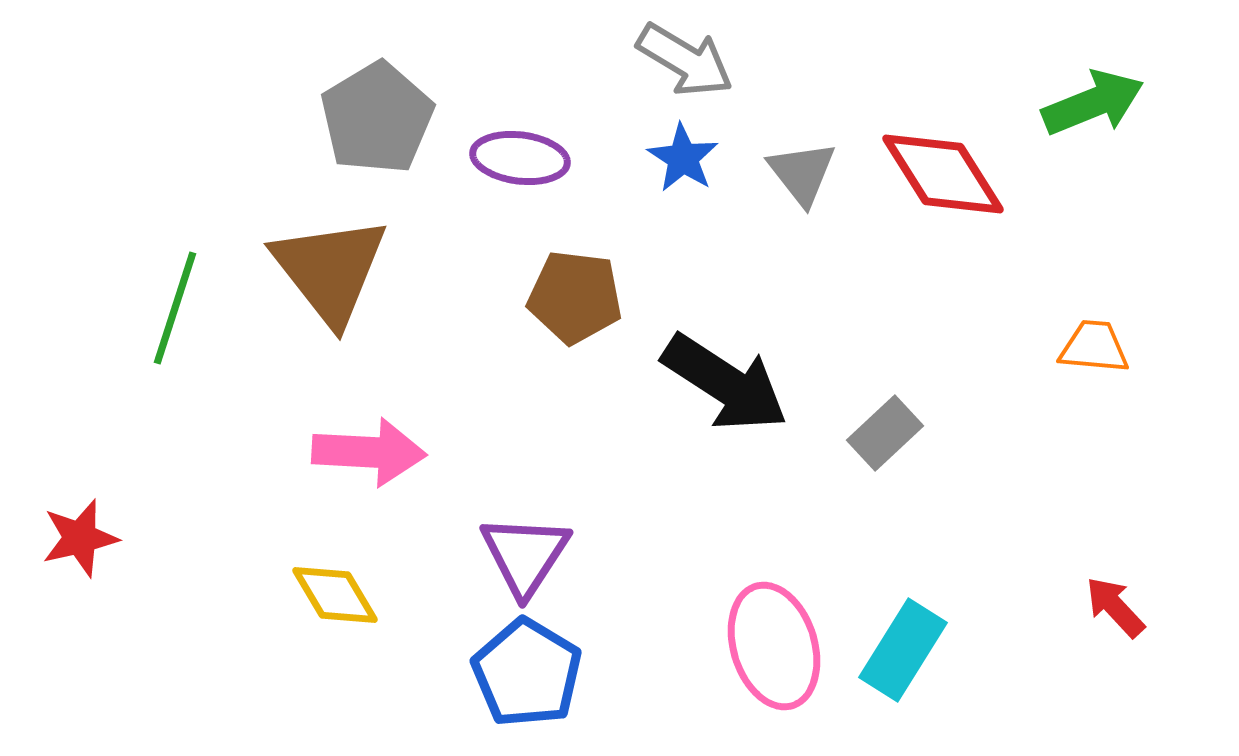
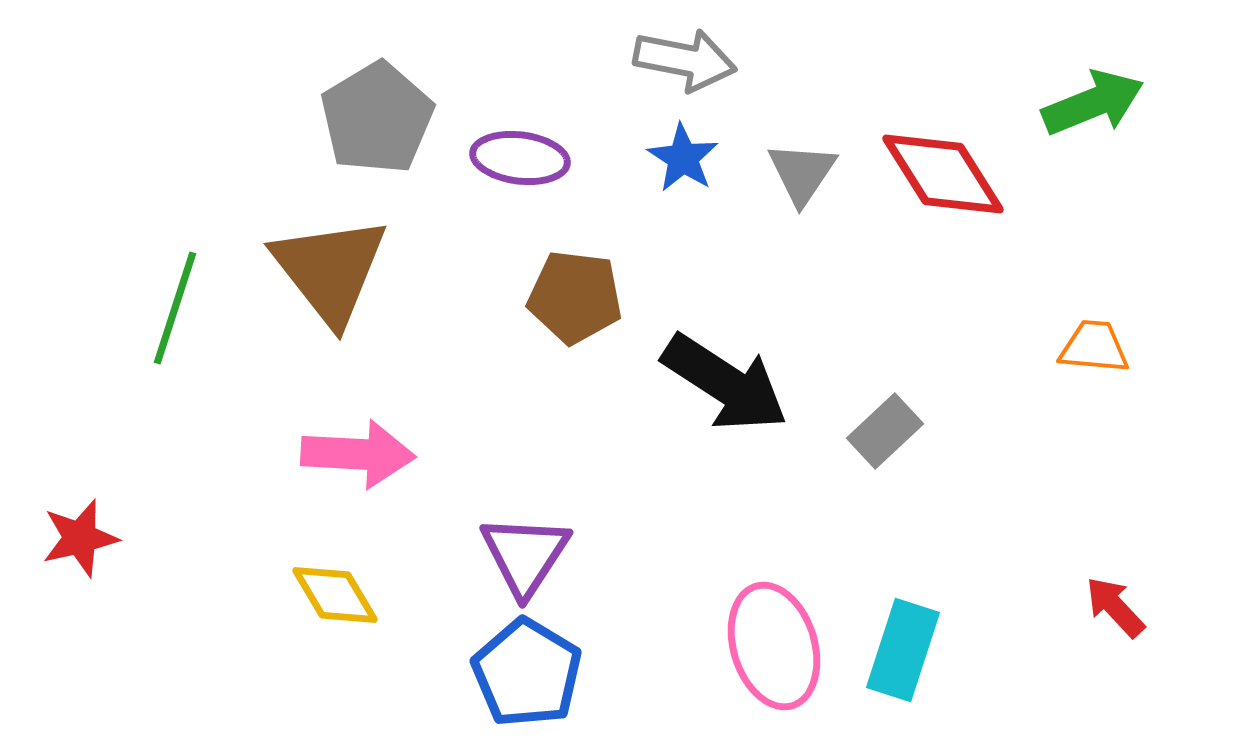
gray arrow: rotated 20 degrees counterclockwise
gray triangle: rotated 12 degrees clockwise
gray rectangle: moved 2 px up
pink arrow: moved 11 px left, 2 px down
cyan rectangle: rotated 14 degrees counterclockwise
